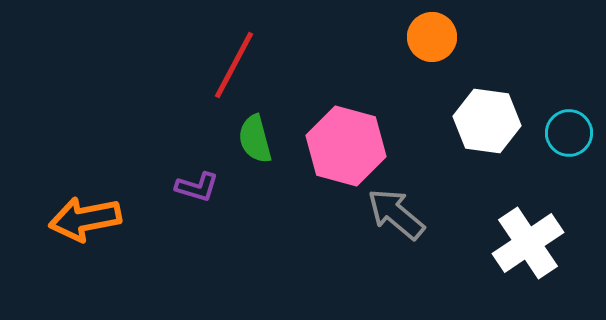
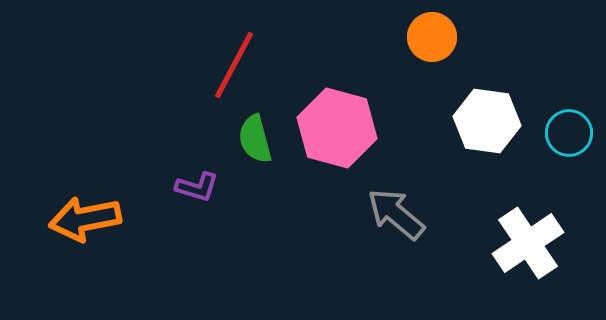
pink hexagon: moved 9 px left, 18 px up
